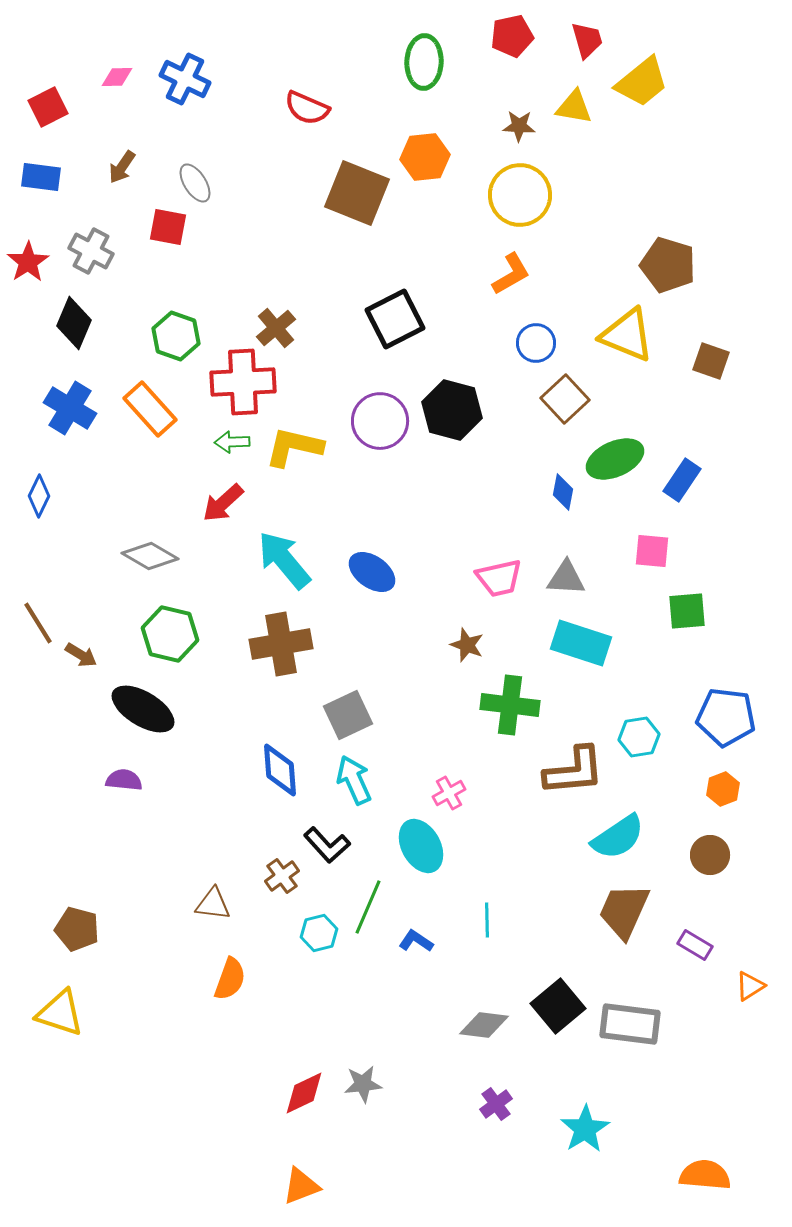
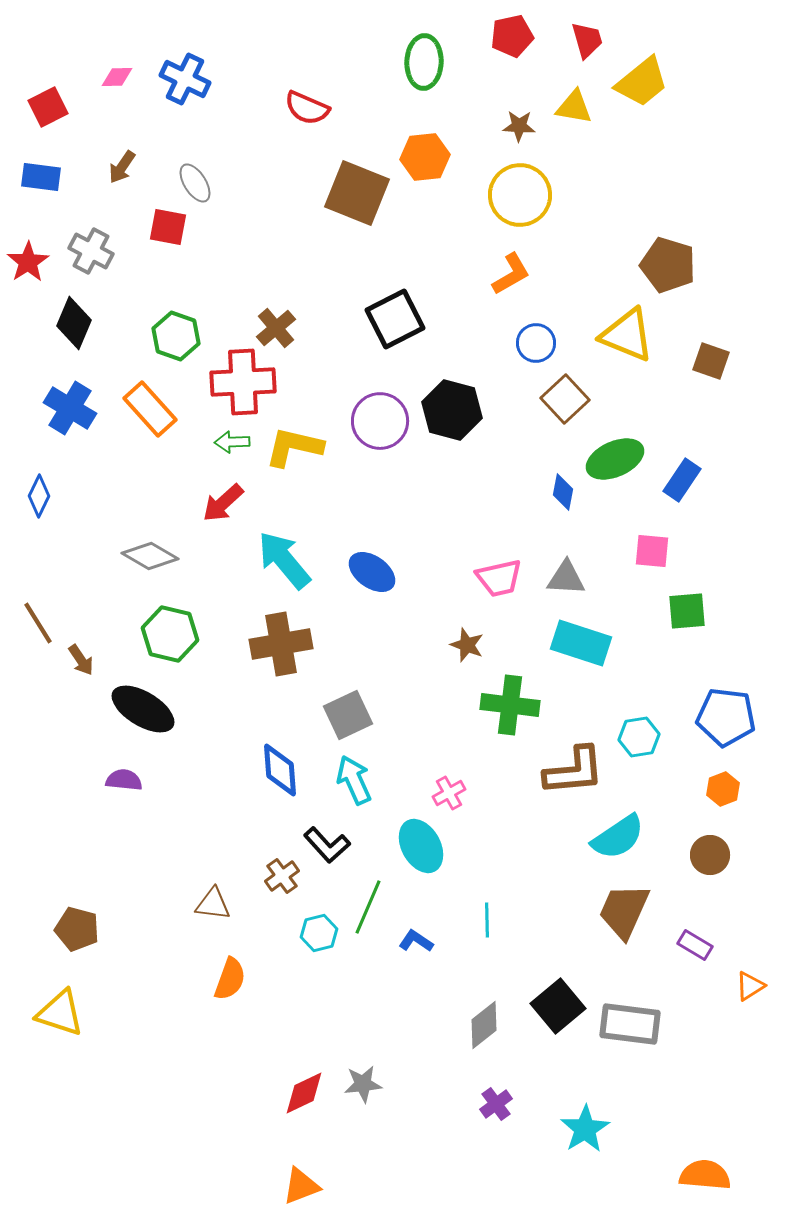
brown arrow at (81, 655): moved 5 px down; rotated 24 degrees clockwise
gray diamond at (484, 1025): rotated 45 degrees counterclockwise
